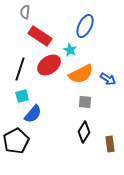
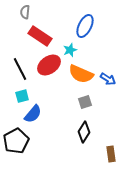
cyan star: rotated 24 degrees clockwise
black line: rotated 45 degrees counterclockwise
orange semicircle: rotated 50 degrees clockwise
gray square: rotated 24 degrees counterclockwise
brown rectangle: moved 1 px right, 10 px down
